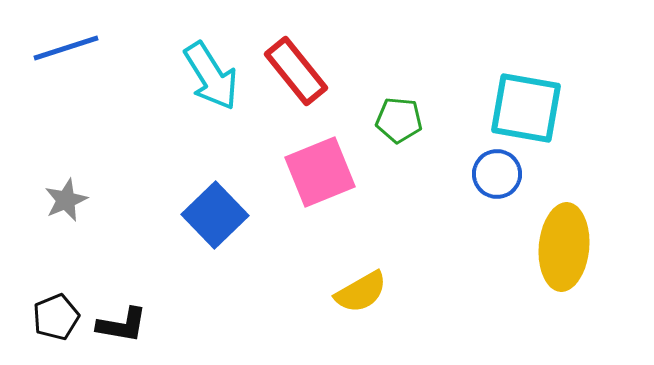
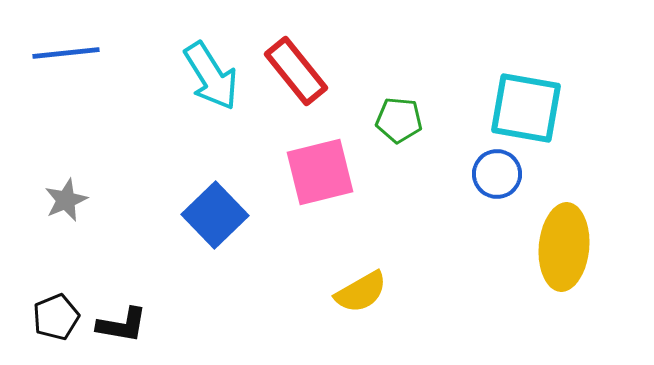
blue line: moved 5 px down; rotated 12 degrees clockwise
pink square: rotated 8 degrees clockwise
